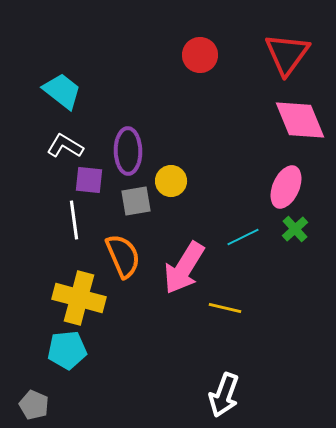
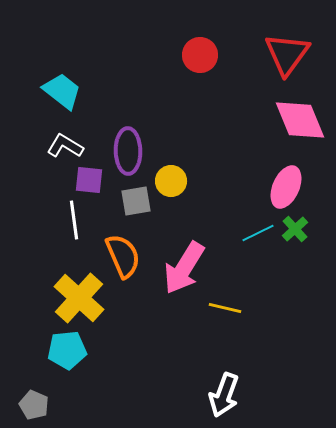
cyan line: moved 15 px right, 4 px up
yellow cross: rotated 27 degrees clockwise
